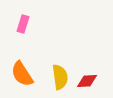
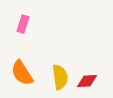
orange semicircle: moved 1 px up
